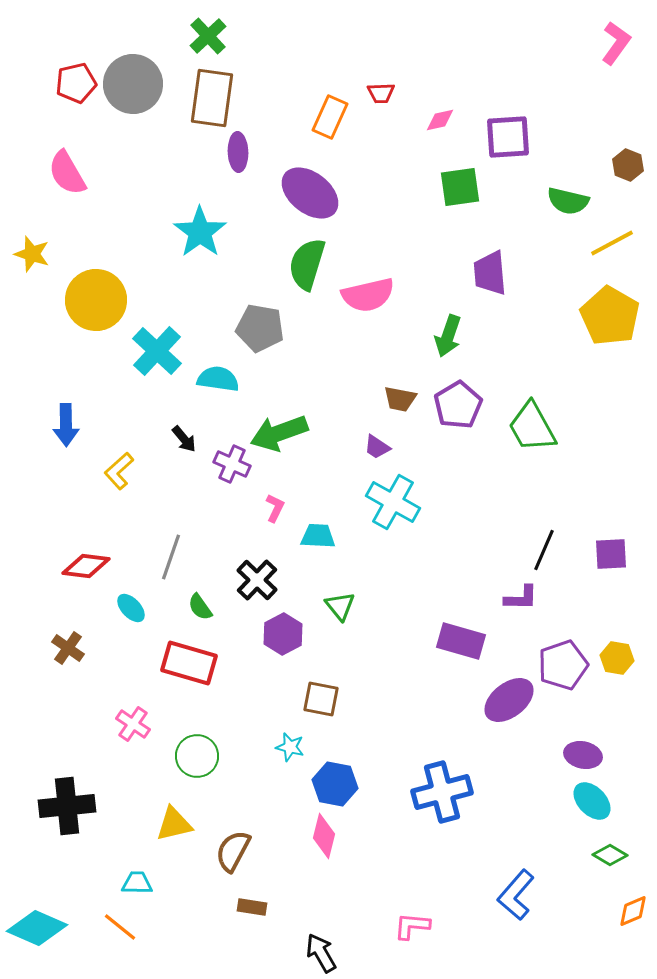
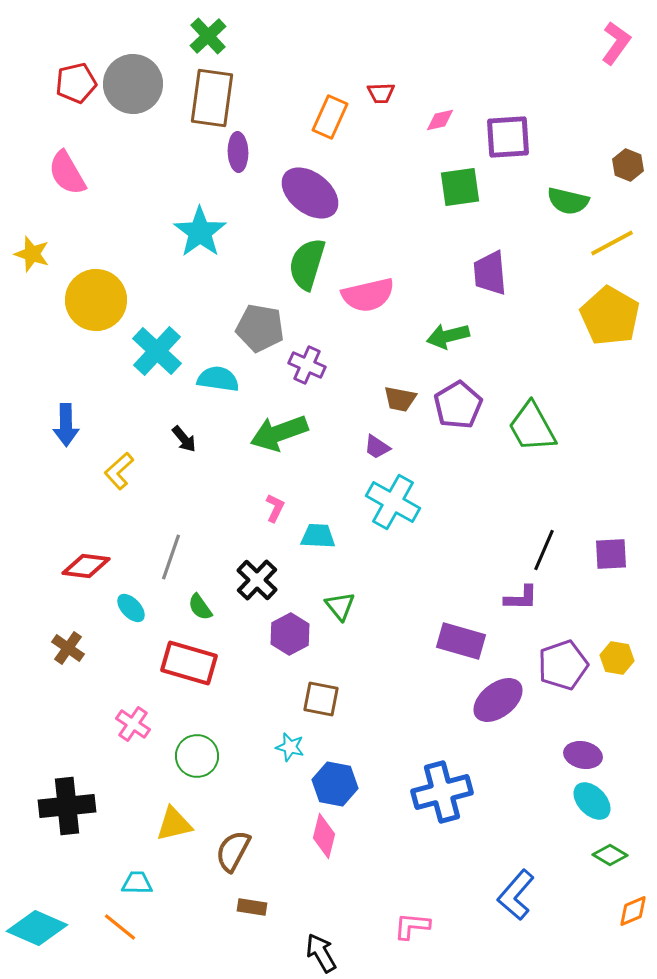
green arrow at (448, 336): rotated 57 degrees clockwise
purple cross at (232, 464): moved 75 px right, 99 px up
purple hexagon at (283, 634): moved 7 px right
purple ellipse at (509, 700): moved 11 px left
